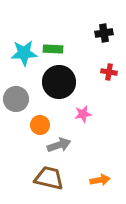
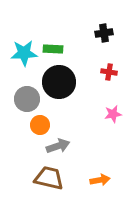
gray circle: moved 11 px right
pink star: moved 30 px right
gray arrow: moved 1 px left, 1 px down
